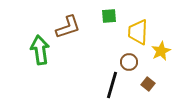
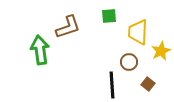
black line: rotated 20 degrees counterclockwise
